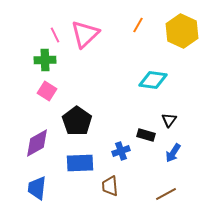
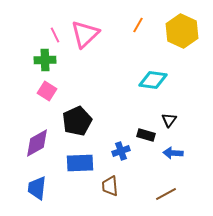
black pentagon: rotated 12 degrees clockwise
blue arrow: rotated 60 degrees clockwise
